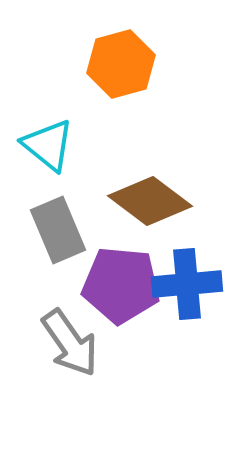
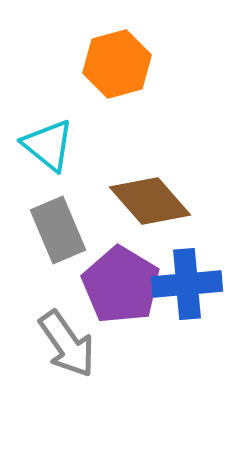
orange hexagon: moved 4 px left
brown diamond: rotated 12 degrees clockwise
purple pentagon: rotated 26 degrees clockwise
gray arrow: moved 3 px left, 1 px down
